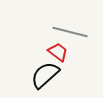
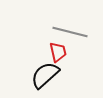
red trapezoid: rotated 40 degrees clockwise
